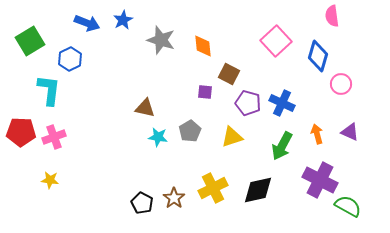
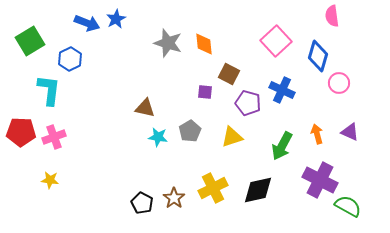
blue star: moved 7 px left, 1 px up
gray star: moved 7 px right, 3 px down
orange diamond: moved 1 px right, 2 px up
pink circle: moved 2 px left, 1 px up
blue cross: moved 13 px up
